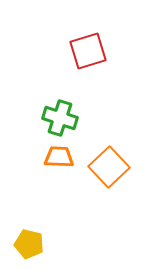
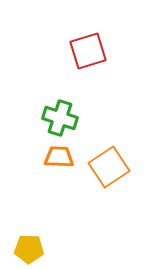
orange square: rotated 9 degrees clockwise
yellow pentagon: moved 5 px down; rotated 12 degrees counterclockwise
